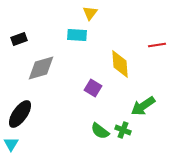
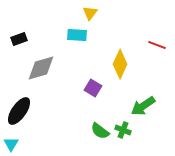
red line: rotated 30 degrees clockwise
yellow diamond: rotated 28 degrees clockwise
black ellipse: moved 1 px left, 3 px up
